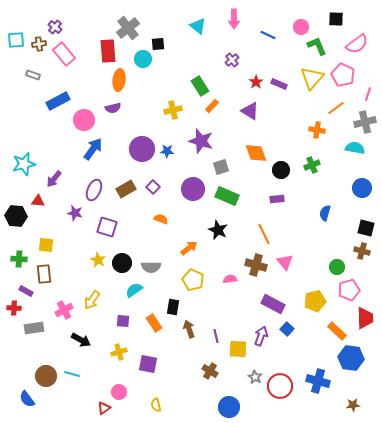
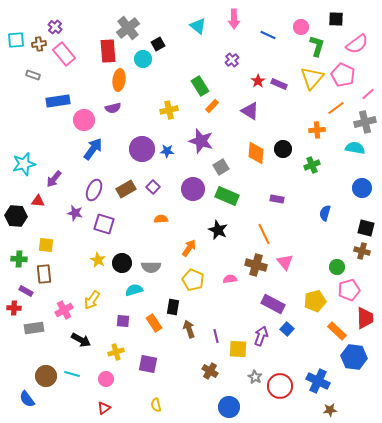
black square at (158, 44): rotated 24 degrees counterclockwise
green L-shape at (317, 46): rotated 40 degrees clockwise
red star at (256, 82): moved 2 px right, 1 px up
pink line at (368, 94): rotated 32 degrees clockwise
blue rectangle at (58, 101): rotated 20 degrees clockwise
yellow cross at (173, 110): moved 4 px left
orange cross at (317, 130): rotated 14 degrees counterclockwise
orange diamond at (256, 153): rotated 25 degrees clockwise
gray square at (221, 167): rotated 14 degrees counterclockwise
black circle at (281, 170): moved 2 px right, 21 px up
purple rectangle at (277, 199): rotated 16 degrees clockwise
orange semicircle at (161, 219): rotated 24 degrees counterclockwise
purple square at (107, 227): moved 3 px left, 3 px up
orange arrow at (189, 248): rotated 18 degrees counterclockwise
cyan semicircle at (134, 290): rotated 18 degrees clockwise
yellow cross at (119, 352): moved 3 px left
blue hexagon at (351, 358): moved 3 px right, 1 px up
blue cross at (318, 381): rotated 10 degrees clockwise
pink circle at (119, 392): moved 13 px left, 13 px up
brown star at (353, 405): moved 23 px left, 5 px down
